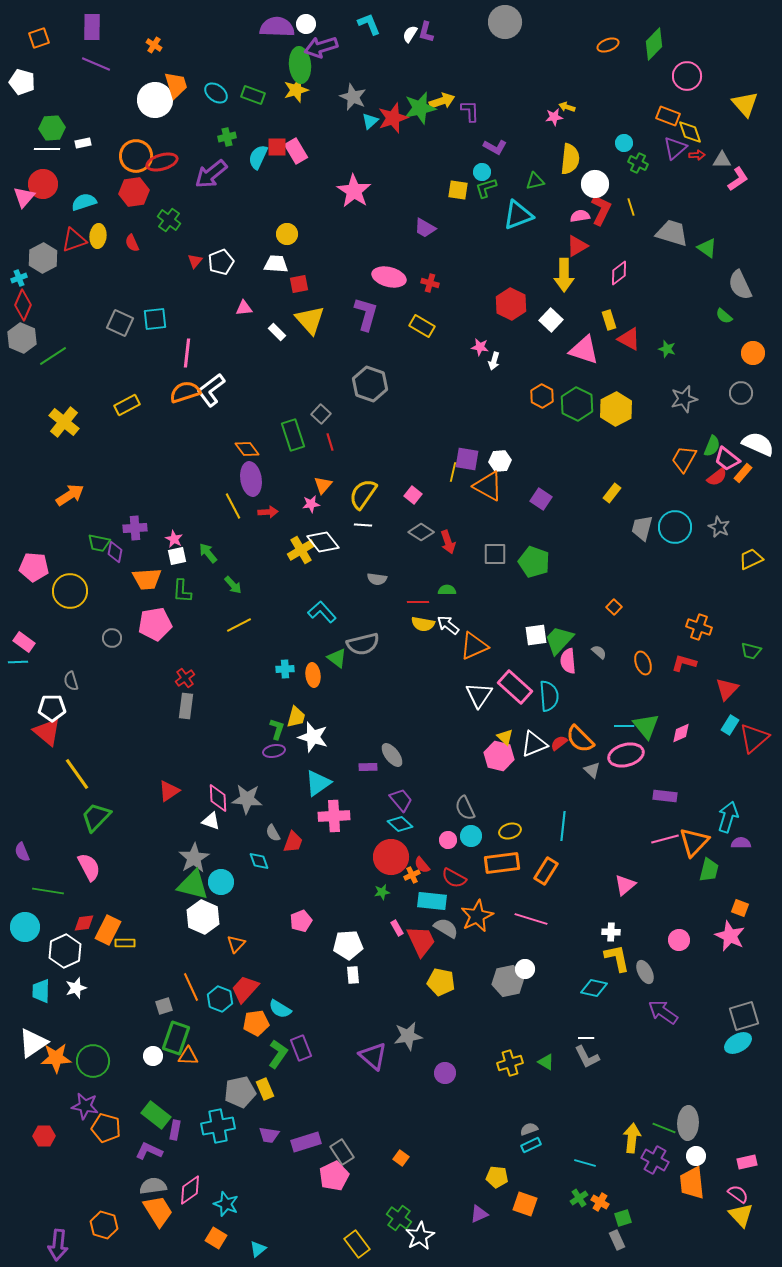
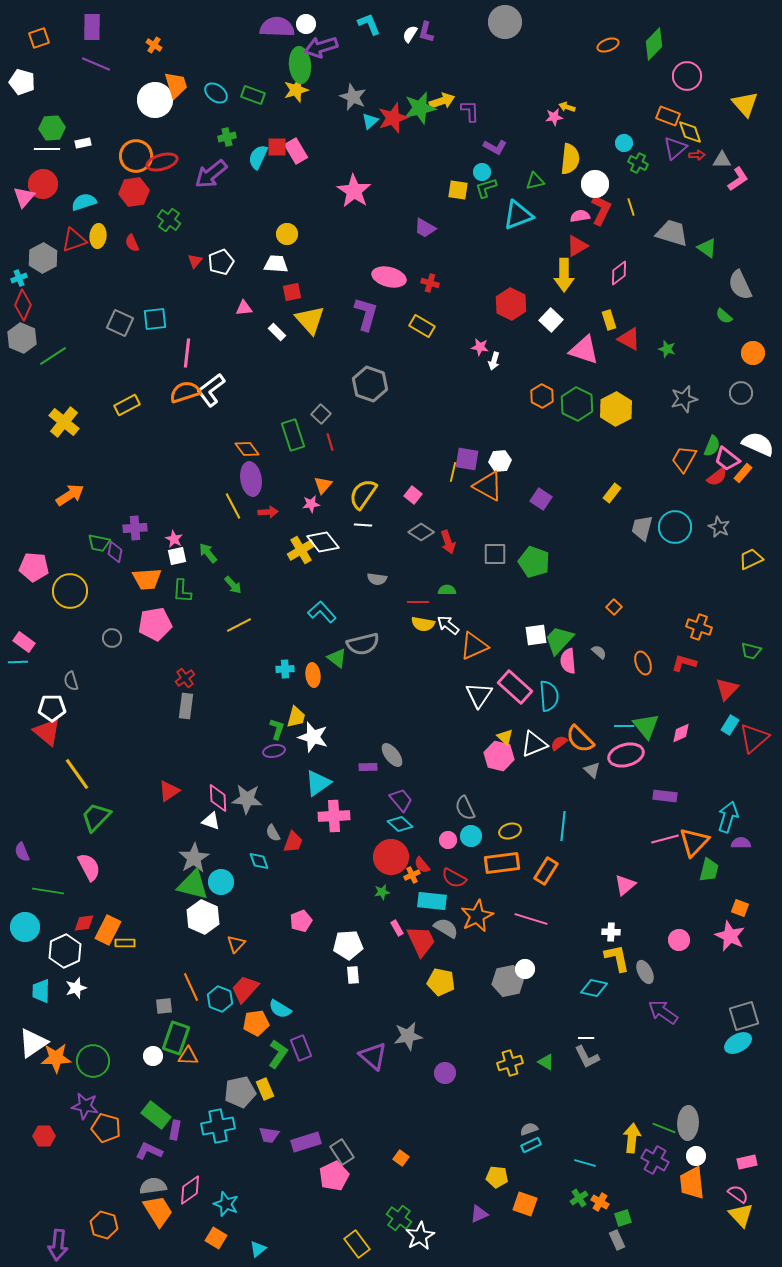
red square at (299, 284): moved 7 px left, 8 px down
gray square at (164, 1006): rotated 12 degrees clockwise
